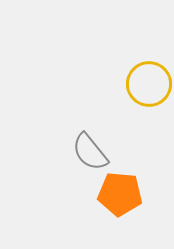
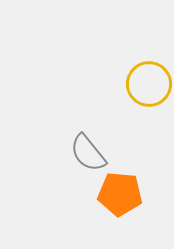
gray semicircle: moved 2 px left, 1 px down
